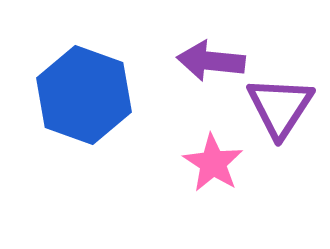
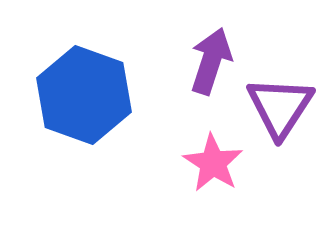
purple arrow: rotated 102 degrees clockwise
